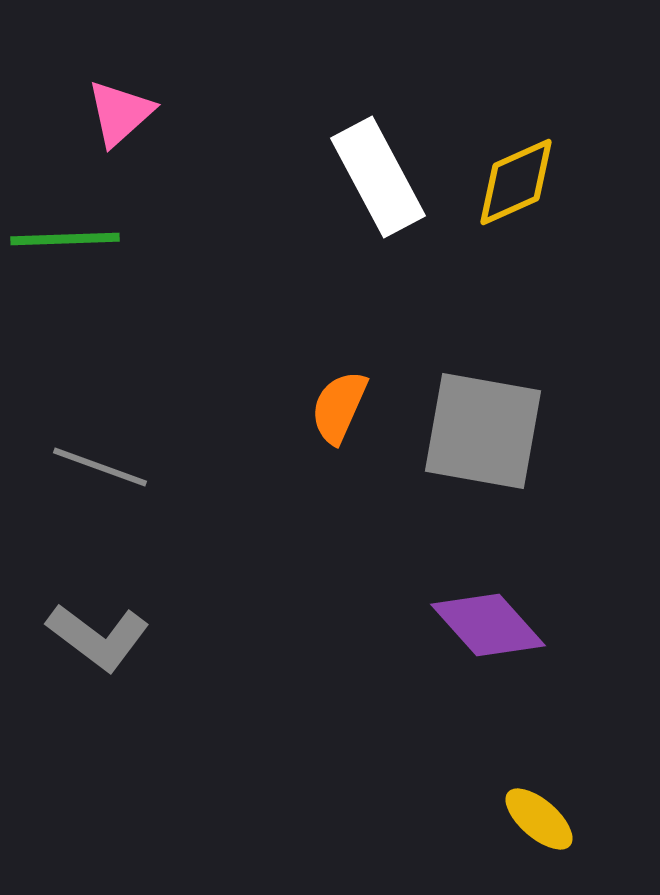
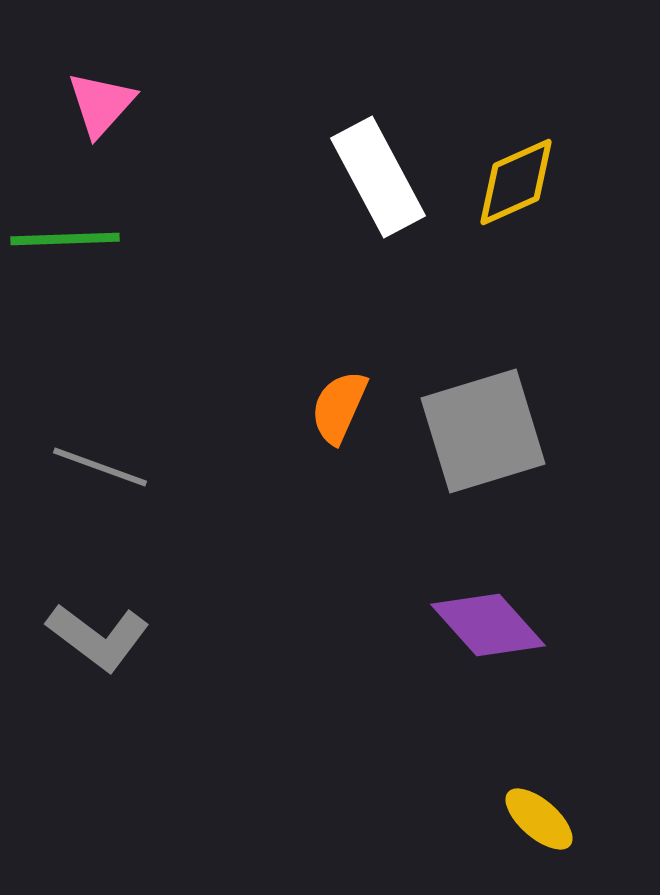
pink triangle: moved 19 px left, 9 px up; rotated 6 degrees counterclockwise
gray square: rotated 27 degrees counterclockwise
